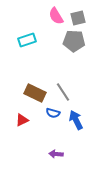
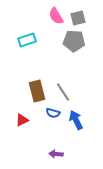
brown rectangle: moved 2 px right, 2 px up; rotated 50 degrees clockwise
